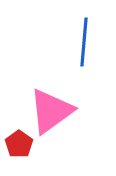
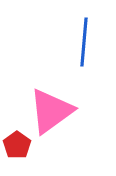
red pentagon: moved 2 px left, 1 px down
